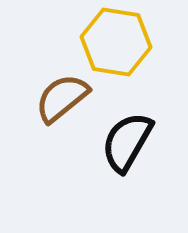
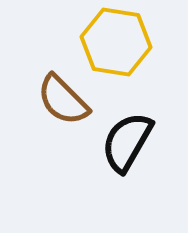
brown semicircle: moved 1 px right, 2 px down; rotated 96 degrees counterclockwise
